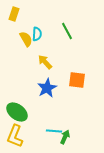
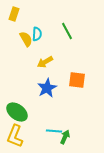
yellow arrow: rotated 77 degrees counterclockwise
